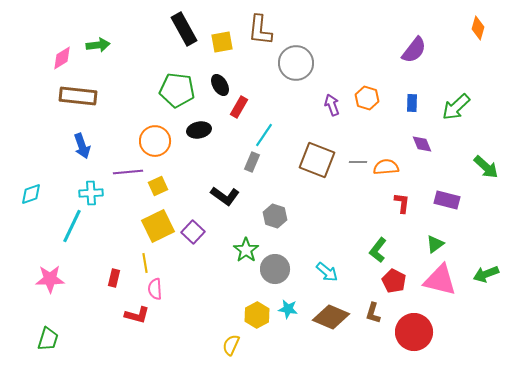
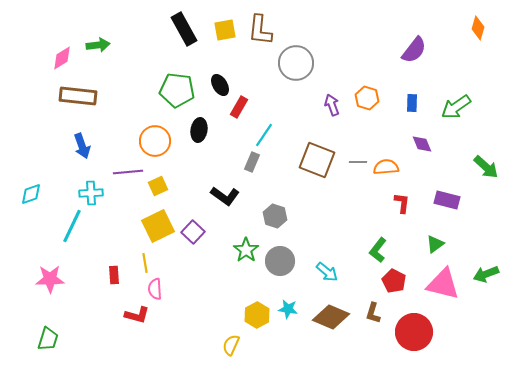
yellow square at (222, 42): moved 3 px right, 12 px up
green arrow at (456, 107): rotated 8 degrees clockwise
black ellipse at (199, 130): rotated 70 degrees counterclockwise
gray circle at (275, 269): moved 5 px right, 8 px up
red rectangle at (114, 278): moved 3 px up; rotated 18 degrees counterclockwise
pink triangle at (440, 280): moved 3 px right, 4 px down
